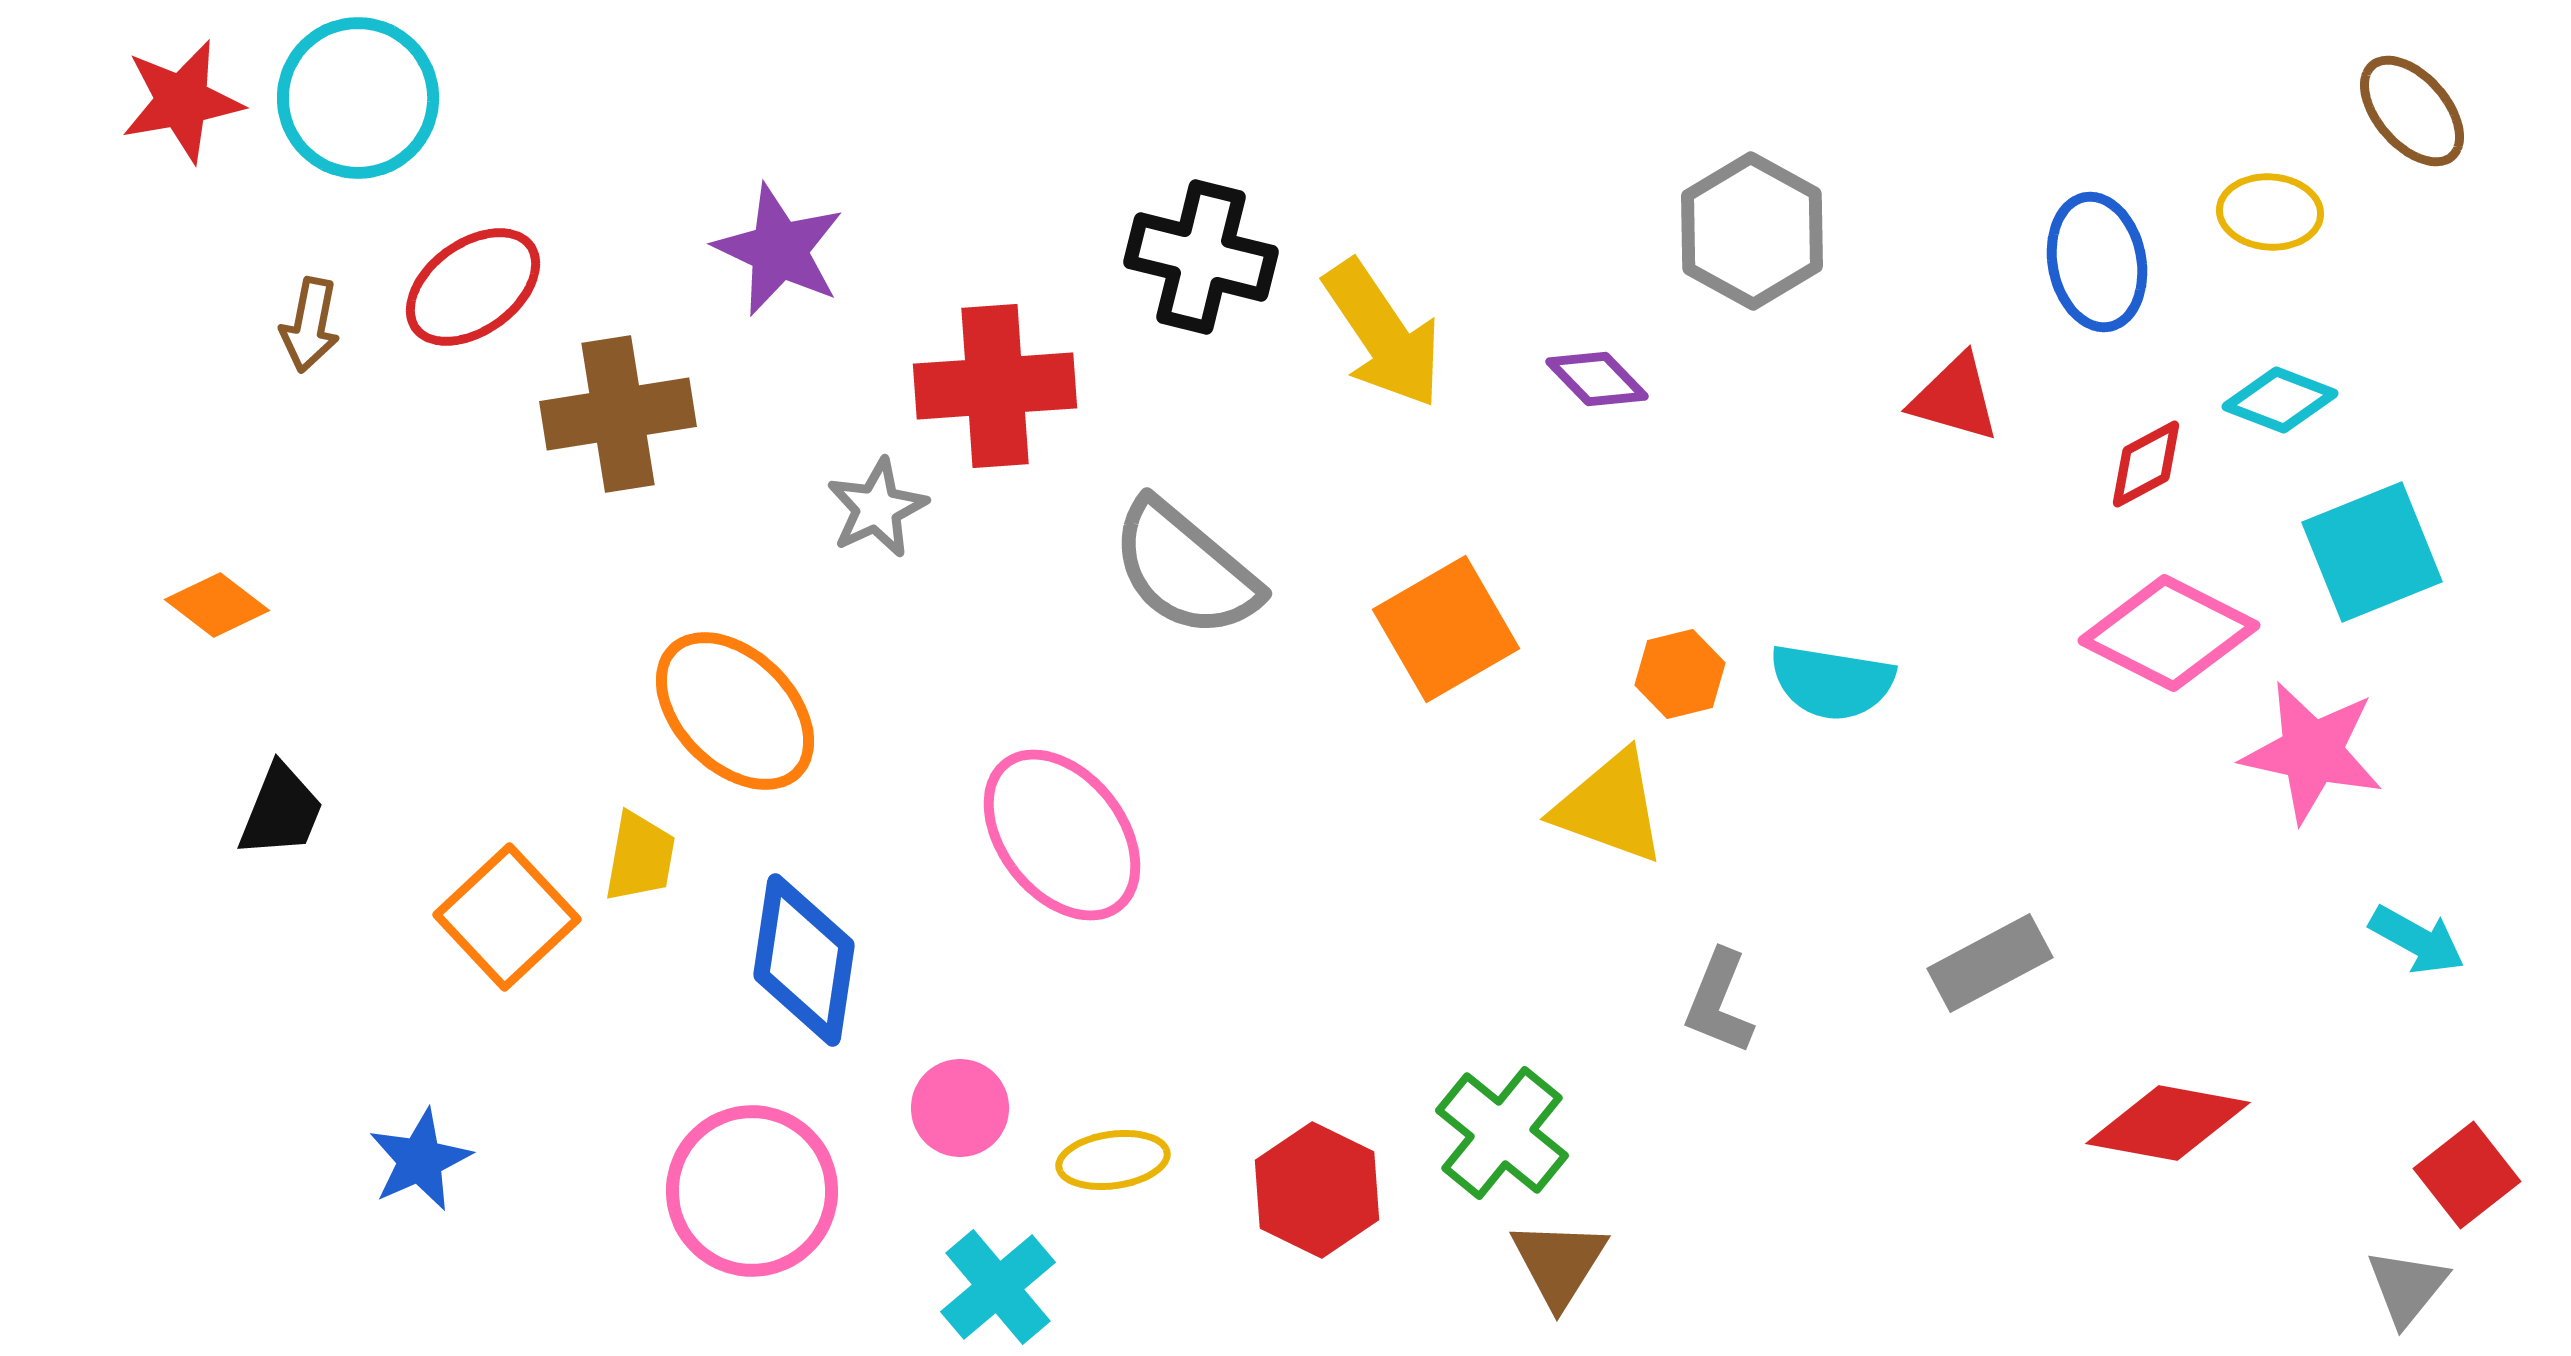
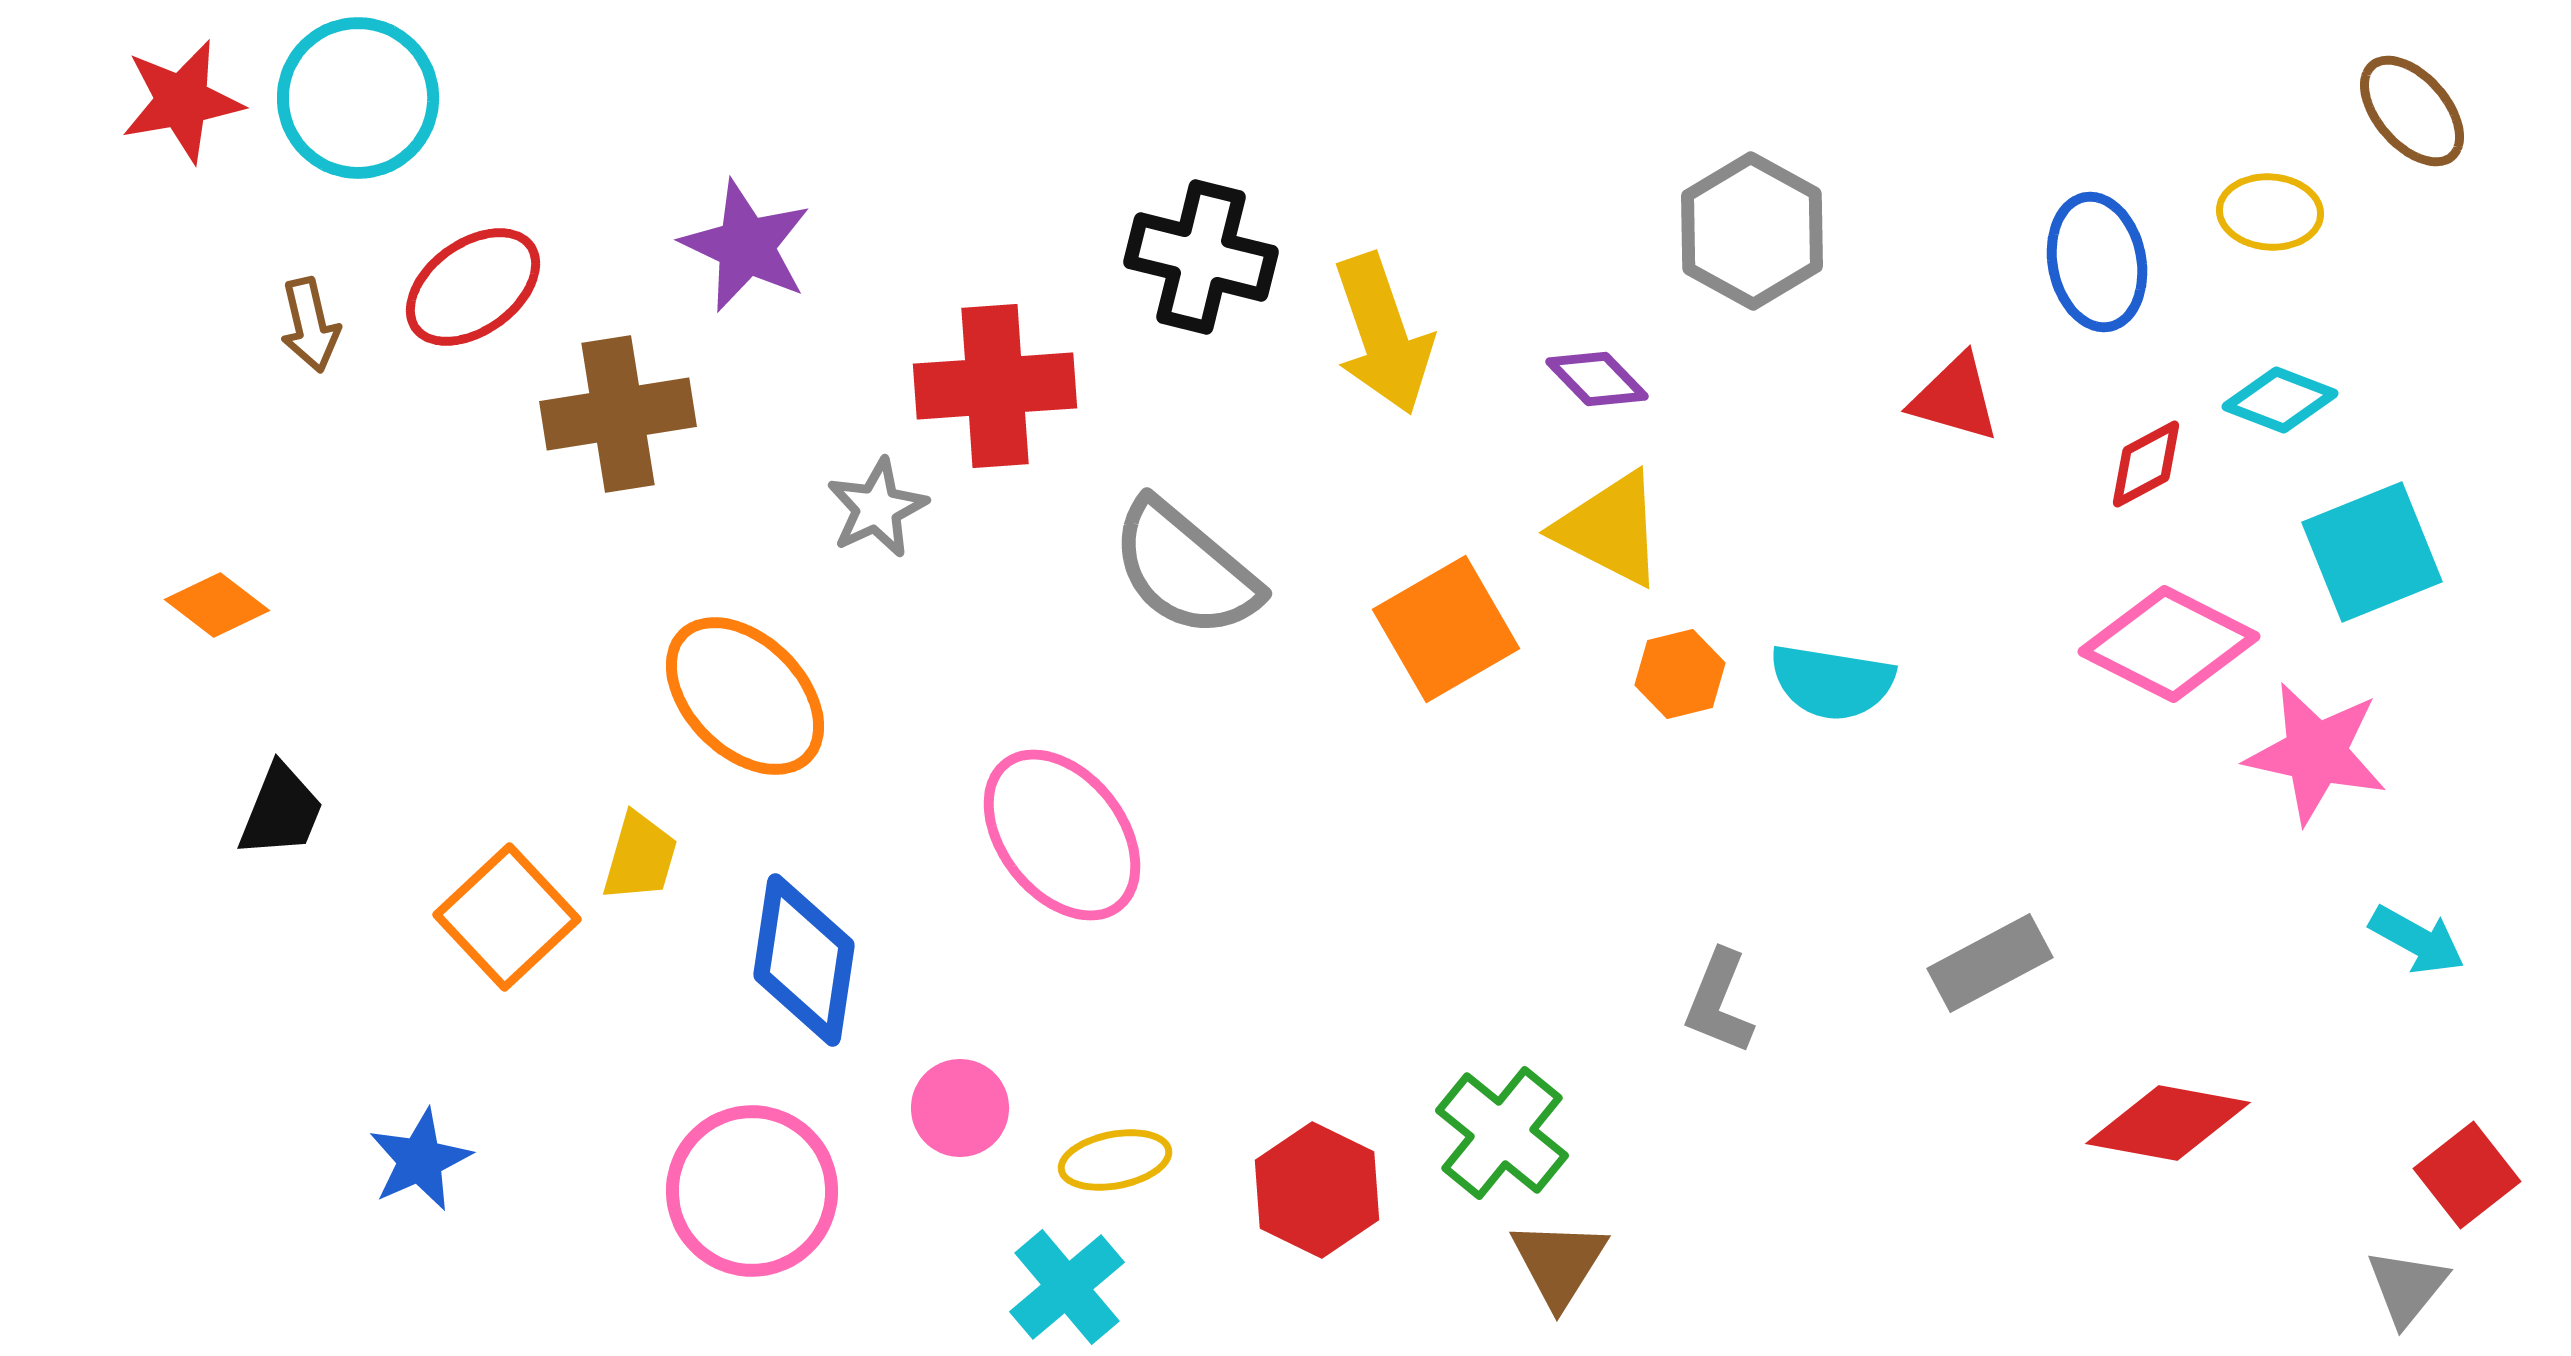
purple star at (779, 250): moved 33 px left, 4 px up
brown arrow at (310, 325): rotated 24 degrees counterclockwise
yellow arrow at (1383, 334): rotated 15 degrees clockwise
pink diamond at (2169, 633): moved 11 px down
orange ellipse at (735, 711): moved 10 px right, 15 px up
pink star at (2312, 752): moved 4 px right, 1 px down
yellow triangle at (1610, 807): moved 278 px up; rotated 7 degrees clockwise
yellow trapezoid at (640, 857): rotated 6 degrees clockwise
yellow ellipse at (1113, 1160): moved 2 px right; rotated 3 degrees counterclockwise
cyan cross at (998, 1287): moved 69 px right
